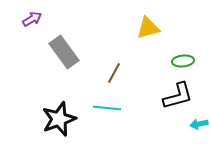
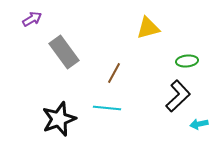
green ellipse: moved 4 px right
black L-shape: rotated 28 degrees counterclockwise
